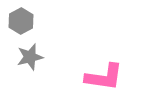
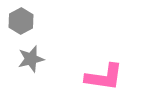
gray star: moved 1 px right, 2 px down
